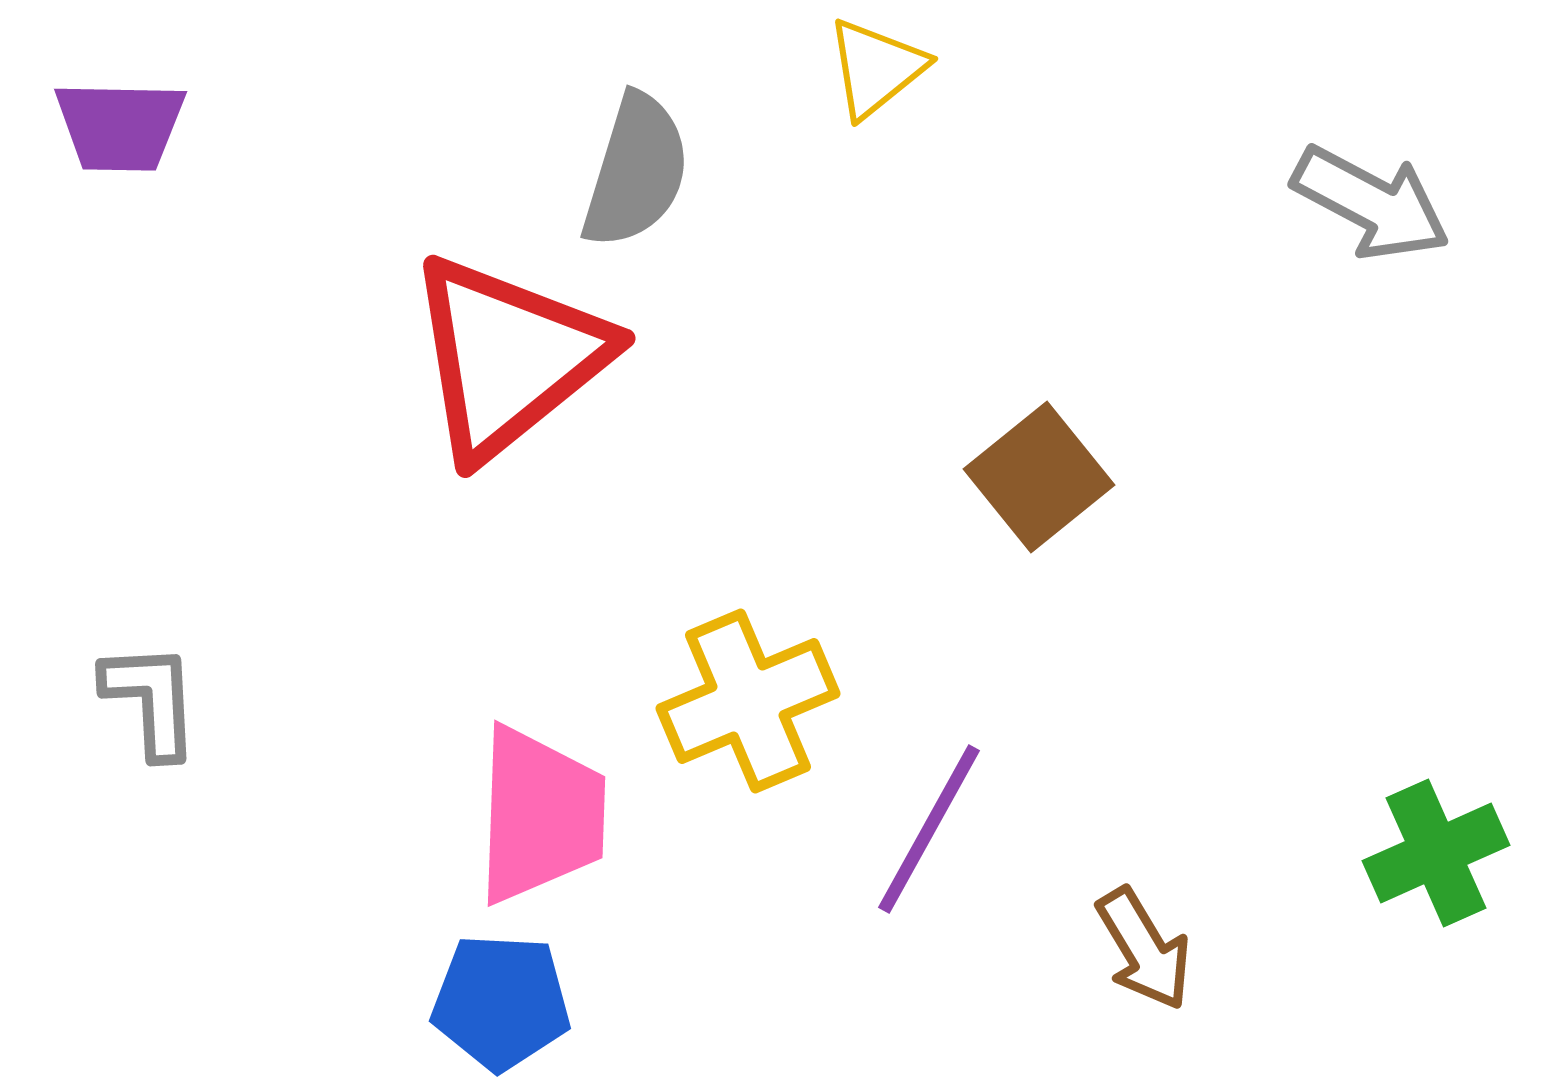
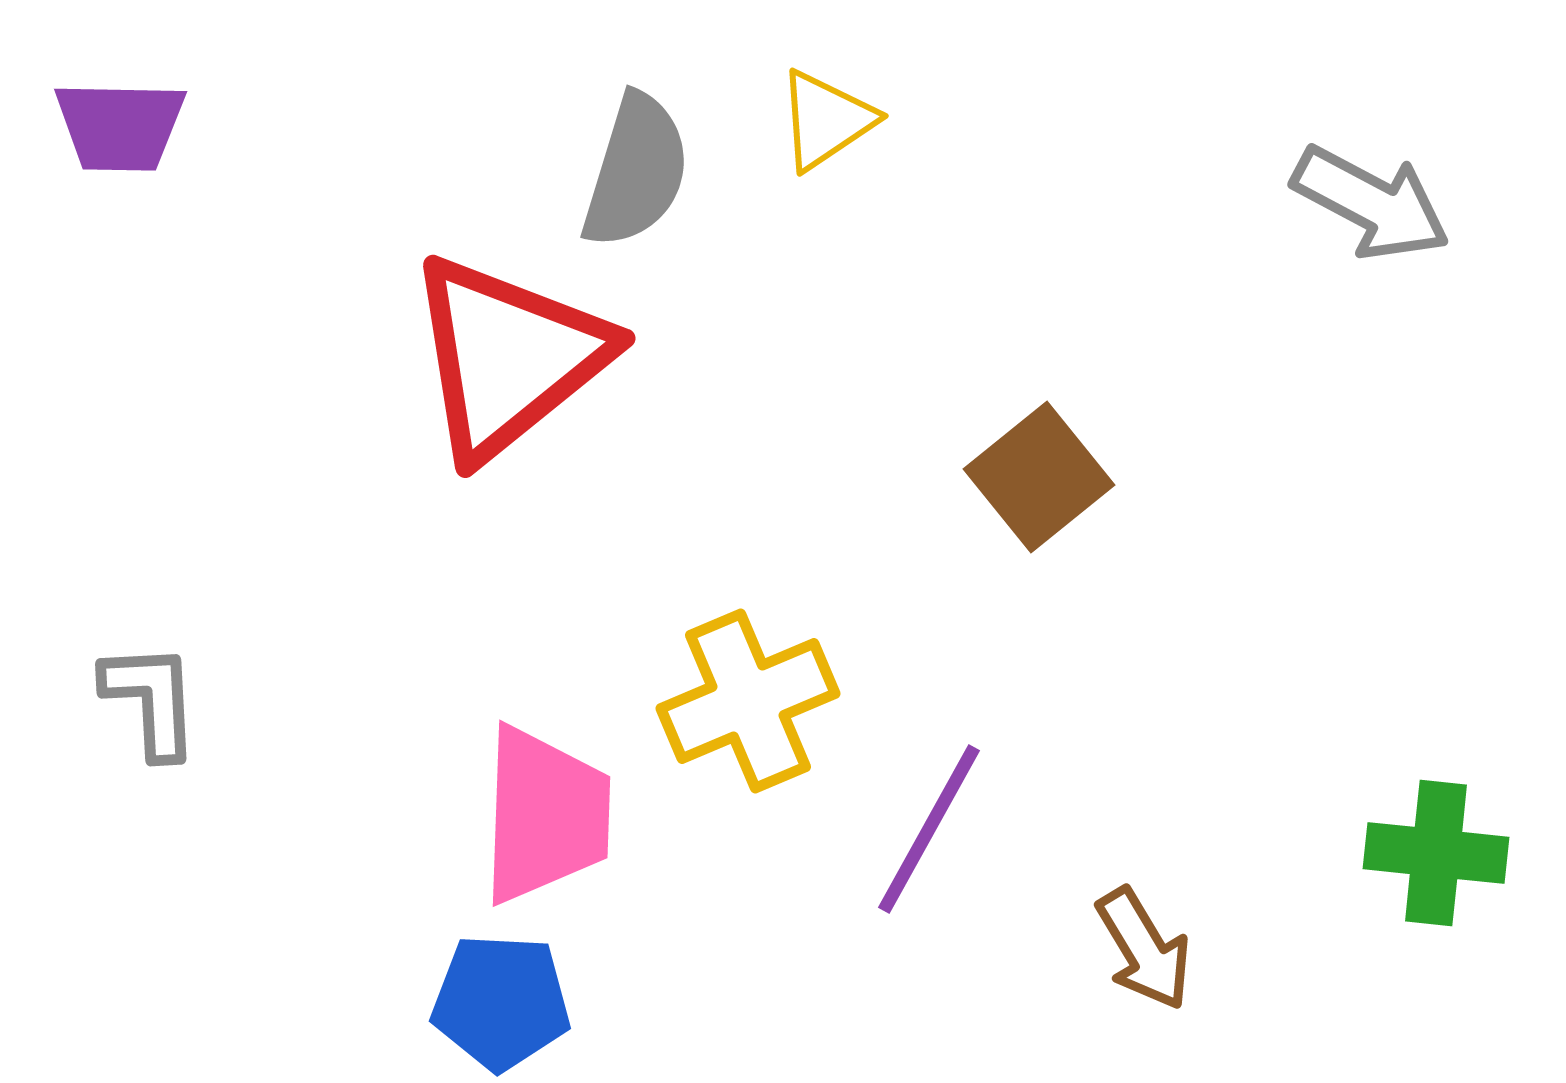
yellow triangle: moved 50 px left, 52 px down; rotated 5 degrees clockwise
pink trapezoid: moved 5 px right
green cross: rotated 30 degrees clockwise
